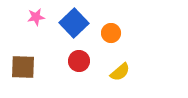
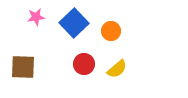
orange circle: moved 2 px up
red circle: moved 5 px right, 3 px down
yellow semicircle: moved 3 px left, 3 px up
